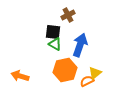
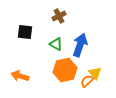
brown cross: moved 9 px left, 1 px down
black square: moved 28 px left
green triangle: moved 1 px right
yellow triangle: rotated 32 degrees counterclockwise
orange semicircle: rotated 16 degrees counterclockwise
